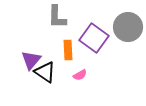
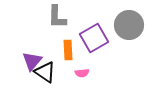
gray circle: moved 1 px right, 2 px up
purple square: rotated 24 degrees clockwise
purple triangle: moved 1 px right, 1 px down
pink semicircle: moved 2 px right, 2 px up; rotated 24 degrees clockwise
